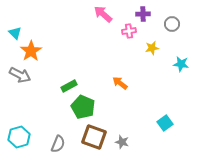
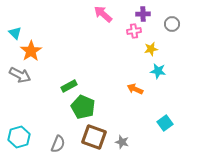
pink cross: moved 5 px right
yellow star: moved 1 px left, 1 px down
cyan star: moved 23 px left, 7 px down
orange arrow: moved 15 px right, 6 px down; rotated 14 degrees counterclockwise
